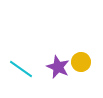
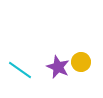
cyan line: moved 1 px left, 1 px down
